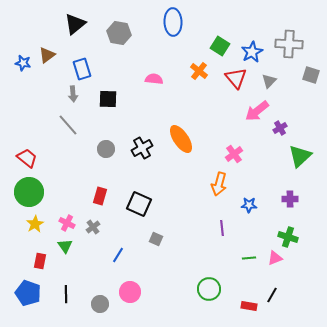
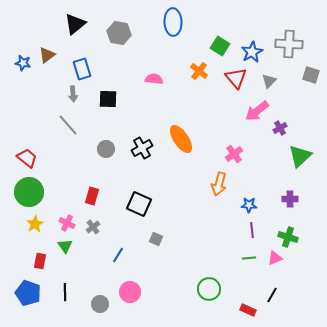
red rectangle at (100, 196): moved 8 px left
purple line at (222, 228): moved 30 px right, 2 px down
black line at (66, 294): moved 1 px left, 2 px up
red rectangle at (249, 306): moved 1 px left, 4 px down; rotated 14 degrees clockwise
